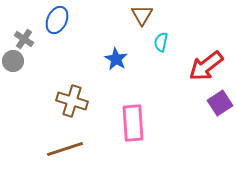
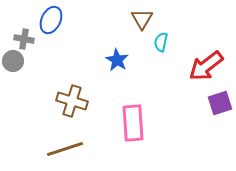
brown triangle: moved 4 px down
blue ellipse: moved 6 px left
gray cross: rotated 24 degrees counterclockwise
blue star: moved 1 px right, 1 px down
purple square: rotated 15 degrees clockwise
